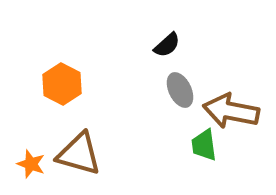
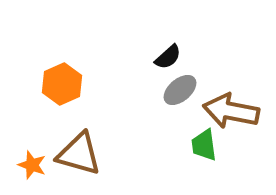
black semicircle: moved 1 px right, 12 px down
orange hexagon: rotated 9 degrees clockwise
gray ellipse: rotated 76 degrees clockwise
orange star: moved 1 px right, 1 px down
